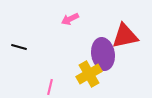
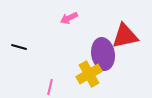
pink arrow: moved 1 px left, 1 px up
